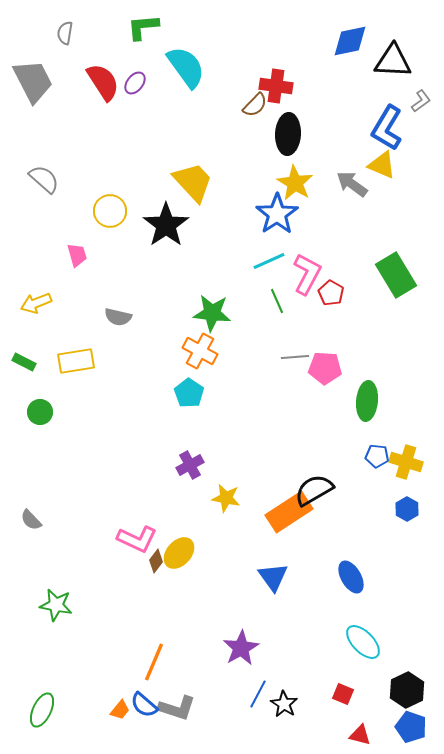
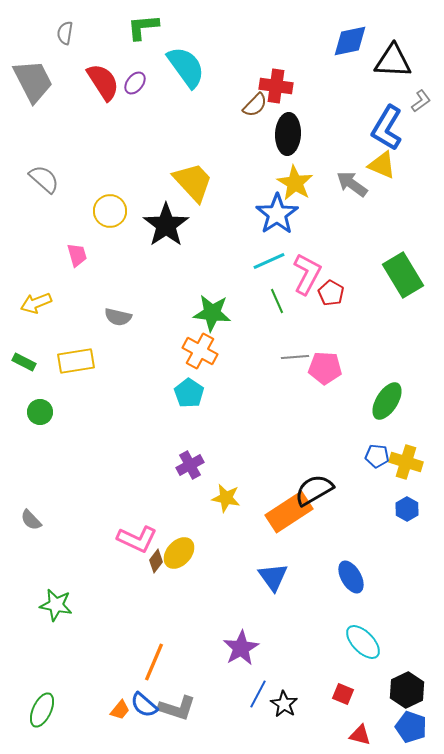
green rectangle at (396, 275): moved 7 px right
green ellipse at (367, 401): moved 20 px right; rotated 27 degrees clockwise
